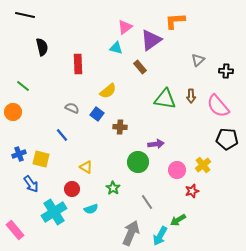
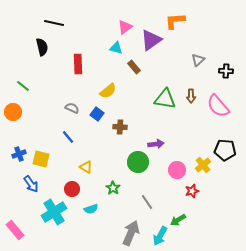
black line: moved 29 px right, 8 px down
brown rectangle: moved 6 px left
blue line: moved 6 px right, 2 px down
black pentagon: moved 2 px left, 11 px down
